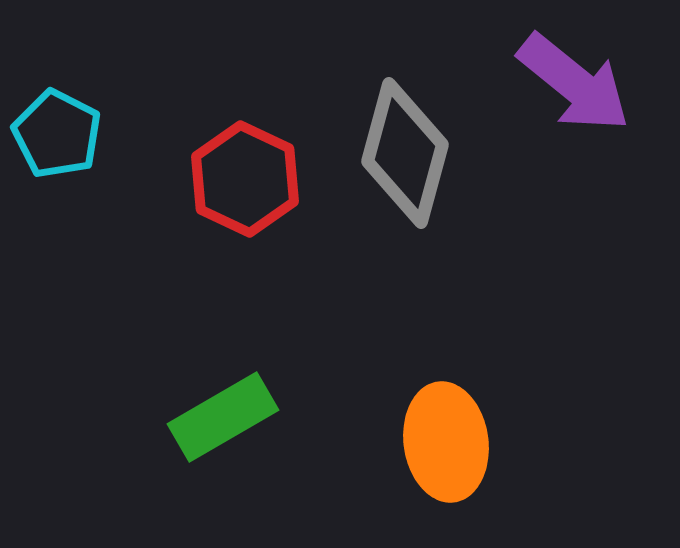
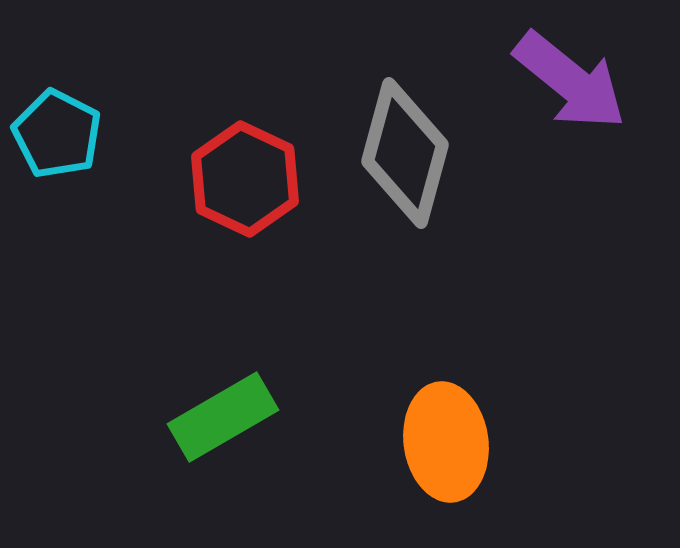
purple arrow: moved 4 px left, 2 px up
